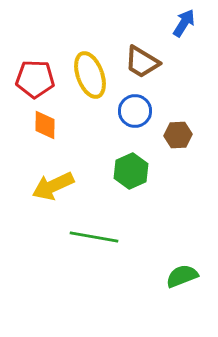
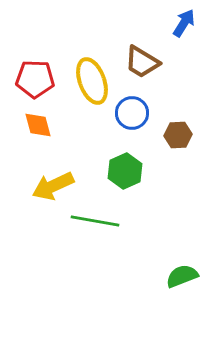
yellow ellipse: moved 2 px right, 6 px down
blue circle: moved 3 px left, 2 px down
orange diamond: moved 7 px left; rotated 16 degrees counterclockwise
green hexagon: moved 6 px left
green line: moved 1 px right, 16 px up
